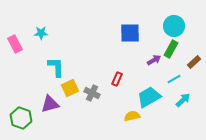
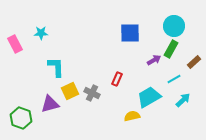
yellow square: moved 3 px down
